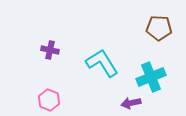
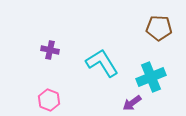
purple arrow: moved 1 px right; rotated 24 degrees counterclockwise
